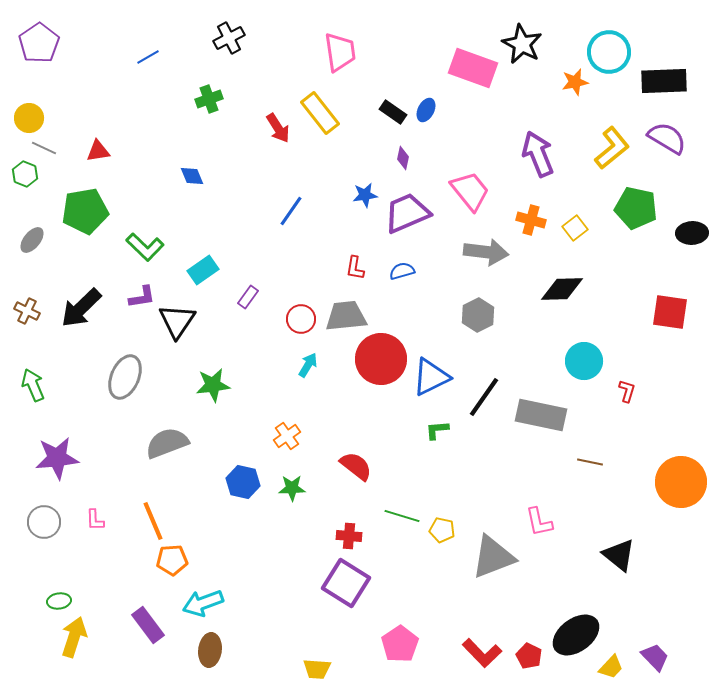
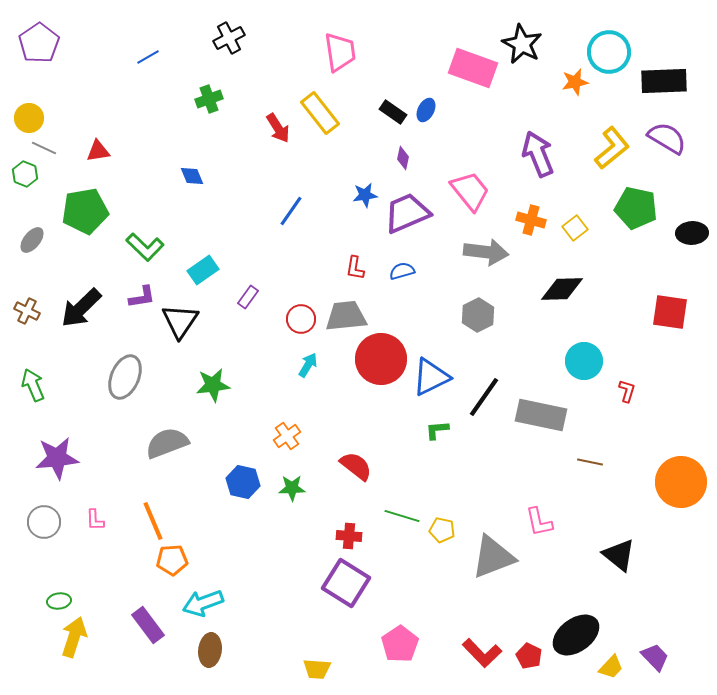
black triangle at (177, 321): moved 3 px right
